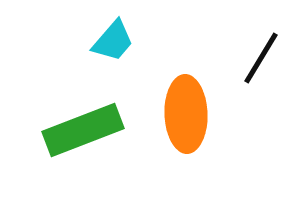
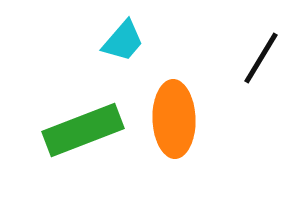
cyan trapezoid: moved 10 px right
orange ellipse: moved 12 px left, 5 px down
